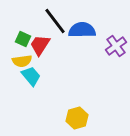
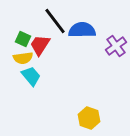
yellow semicircle: moved 1 px right, 3 px up
yellow hexagon: moved 12 px right; rotated 25 degrees counterclockwise
